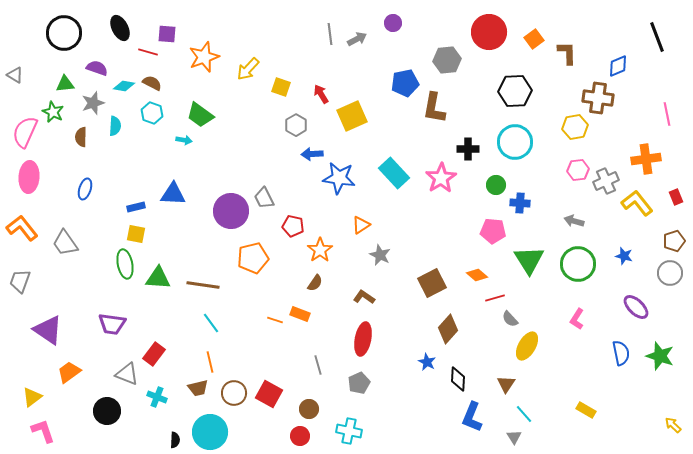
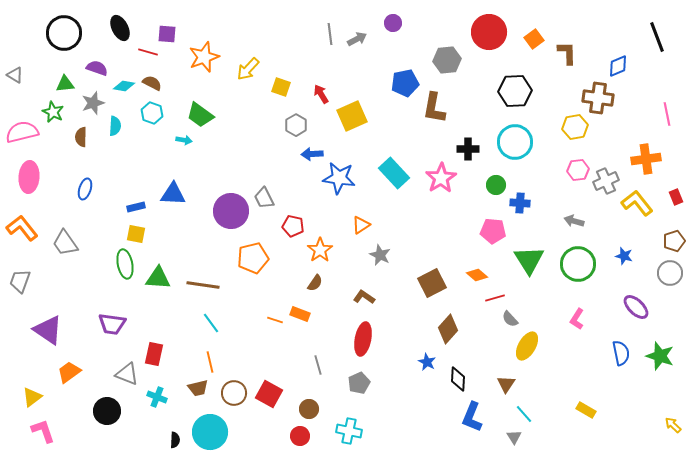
pink semicircle at (25, 132): moved 3 px left; rotated 52 degrees clockwise
red rectangle at (154, 354): rotated 25 degrees counterclockwise
